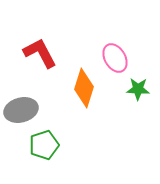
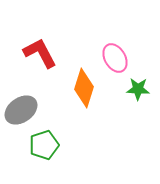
gray ellipse: rotated 20 degrees counterclockwise
